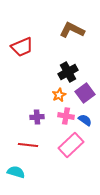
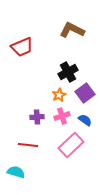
pink cross: moved 4 px left; rotated 28 degrees counterclockwise
